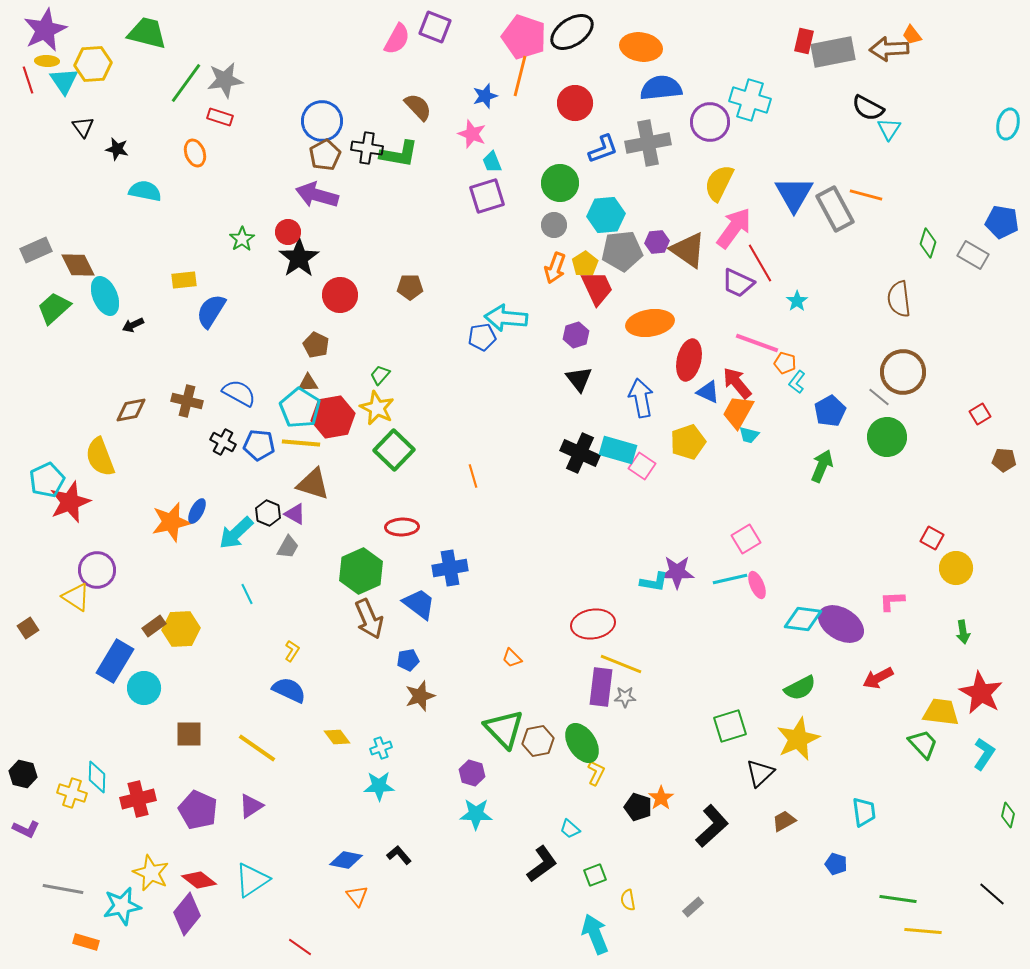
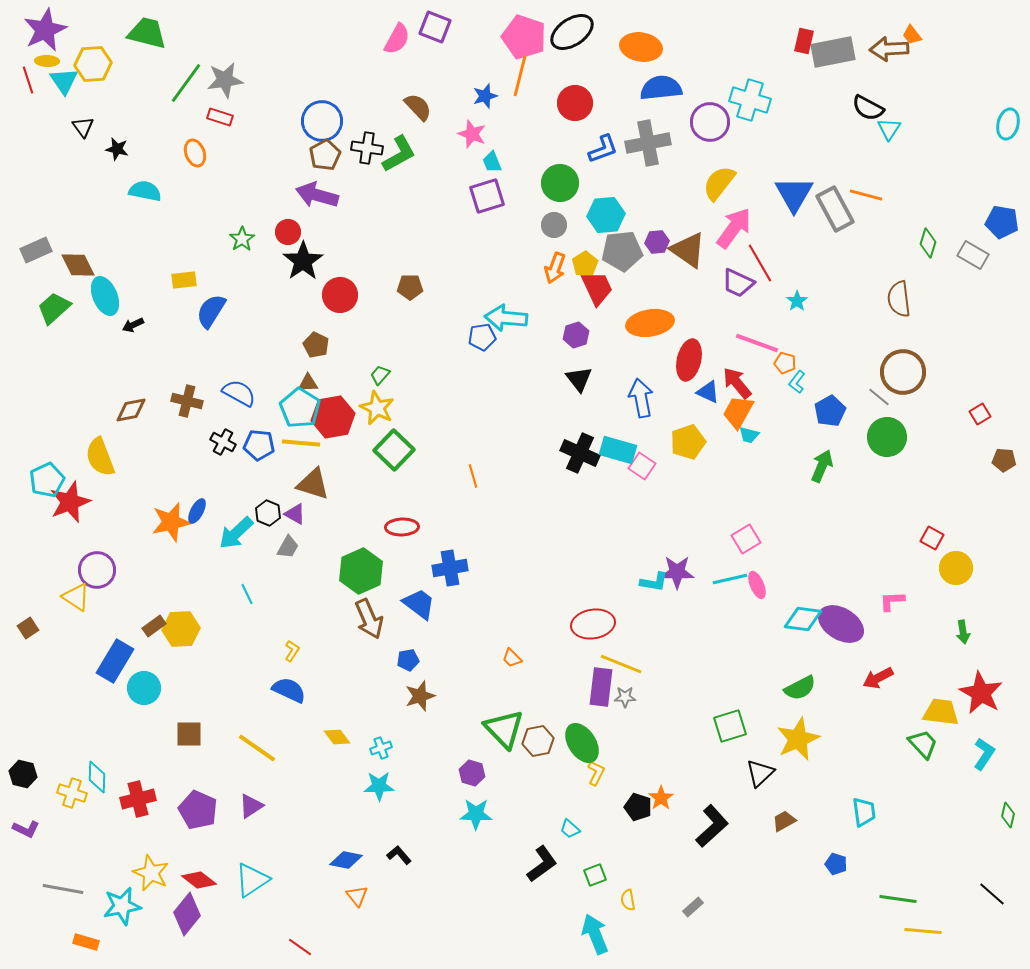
green L-shape at (399, 154): rotated 39 degrees counterclockwise
yellow semicircle at (719, 183): rotated 12 degrees clockwise
black star at (299, 258): moved 4 px right, 3 px down
